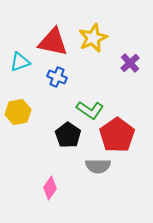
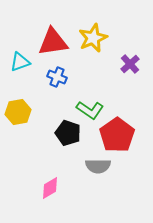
red triangle: rotated 20 degrees counterclockwise
purple cross: moved 1 px down
black pentagon: moved 2 px up; rotated 15 degrees counterclockwise
pink diamond: rotated 25 degrees clockwise
